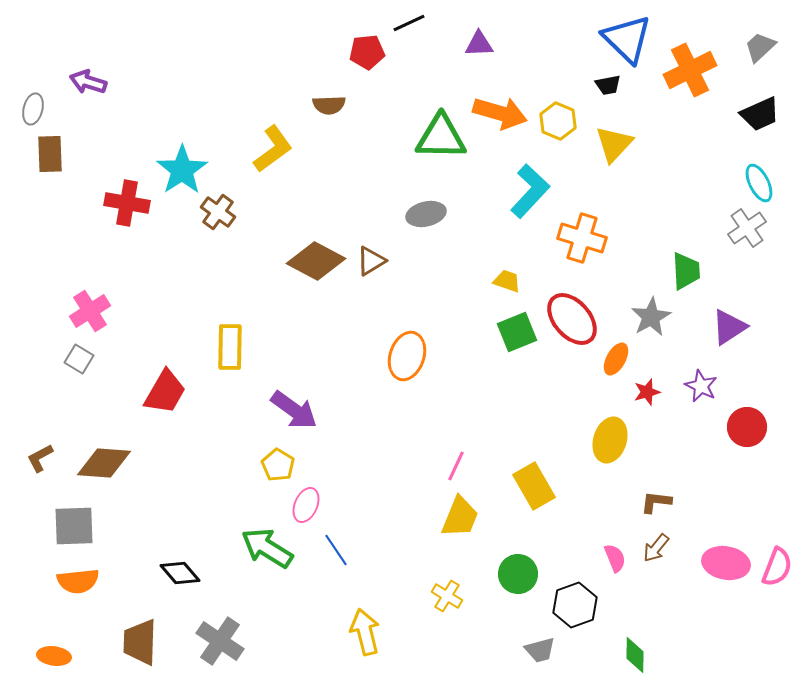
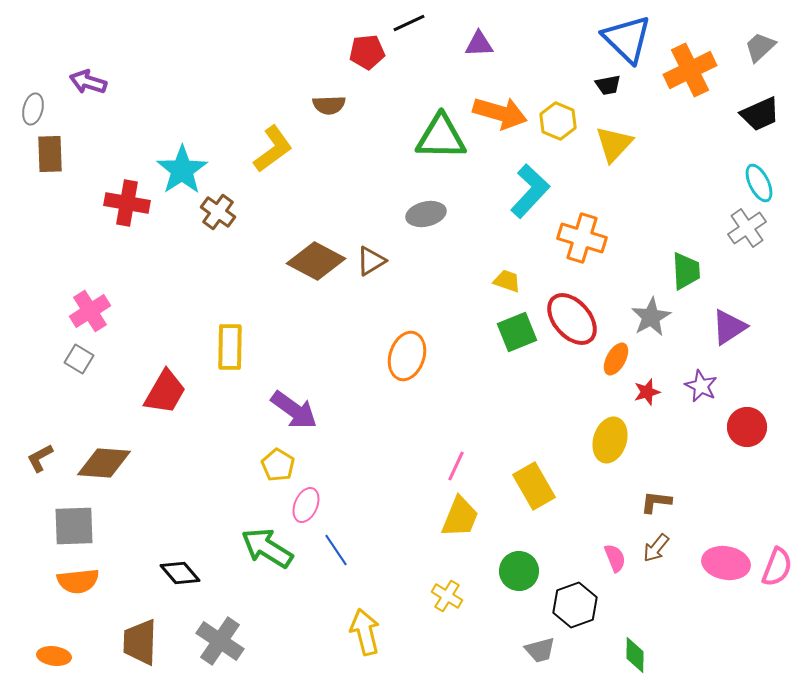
green circle at (518, 574): moved 1 px right, 3 px up
